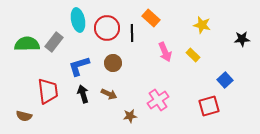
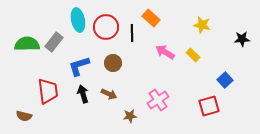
red circle: moved 1 px left, 1 px up
pink arrow: rotated 144 degrees clockwise
